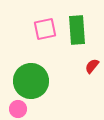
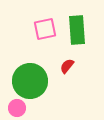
red semicircle: moved 25 px left
green circle: moved 1 px left
pink circle: moved 1 px left, 1 px up
